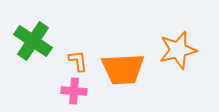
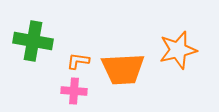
green cross: rotated 24 degrees counterclockwise
orange L-shape: rotated 75 degrees counterclockwise
